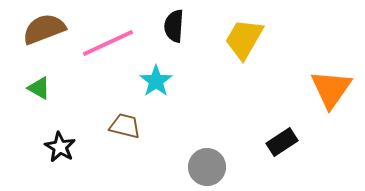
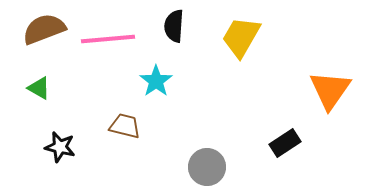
yellow trapezoid: moved 3 px left, 2 px up
pink line: moved 4 px up; rotated 20 degrees clockwise
orange triangle: moved 1 px left, 1 px down
black rectangle: moved 3 px right, 1 px down
black star: rotated 16 degrees counterclockwise
